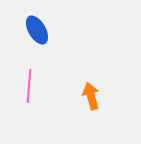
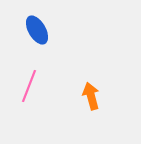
pink line: rotated 16 degrees clockwise
